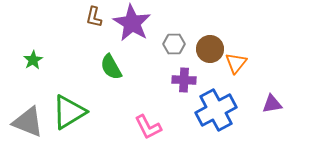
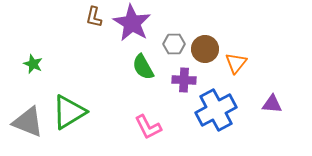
brown circle: moved 5 px left
green star: moved 4 px down; rotated 18 degrees counterclockwise
green semicircle: moved 32 px right
purple triangle: rotated 15 degrees clockwise
